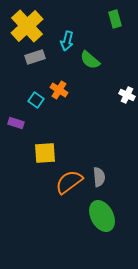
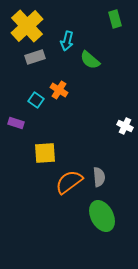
white cross: moved 2 px left, 31 px down
